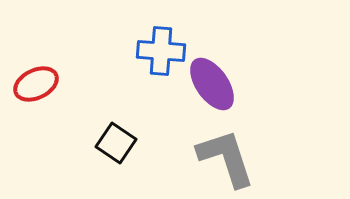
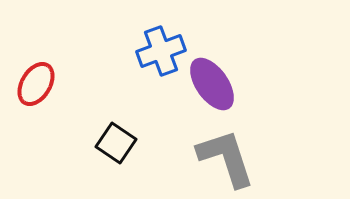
blue cross: rotated 24 degrees counterclockwise
red ellipse: rotated 33 degrees counterclockwise
